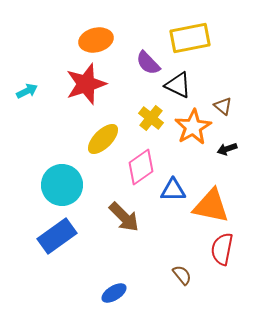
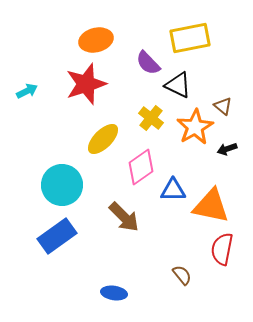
orange star: moved 2 px right
blue ellipse: rotated 40 degrees clockwise
